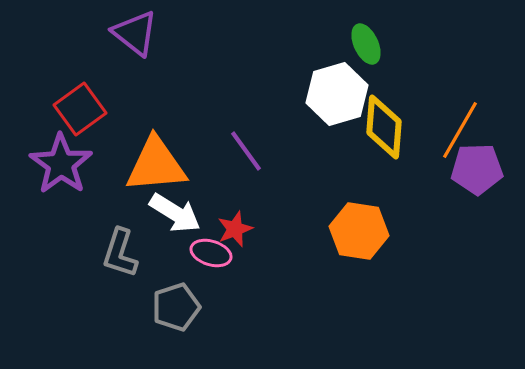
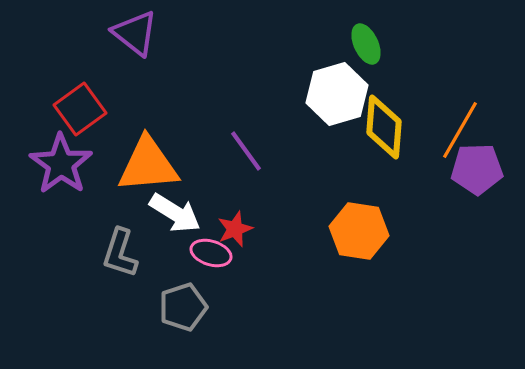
orange triangle: moved 8 px left
gray pentagon: moved 7 px right
